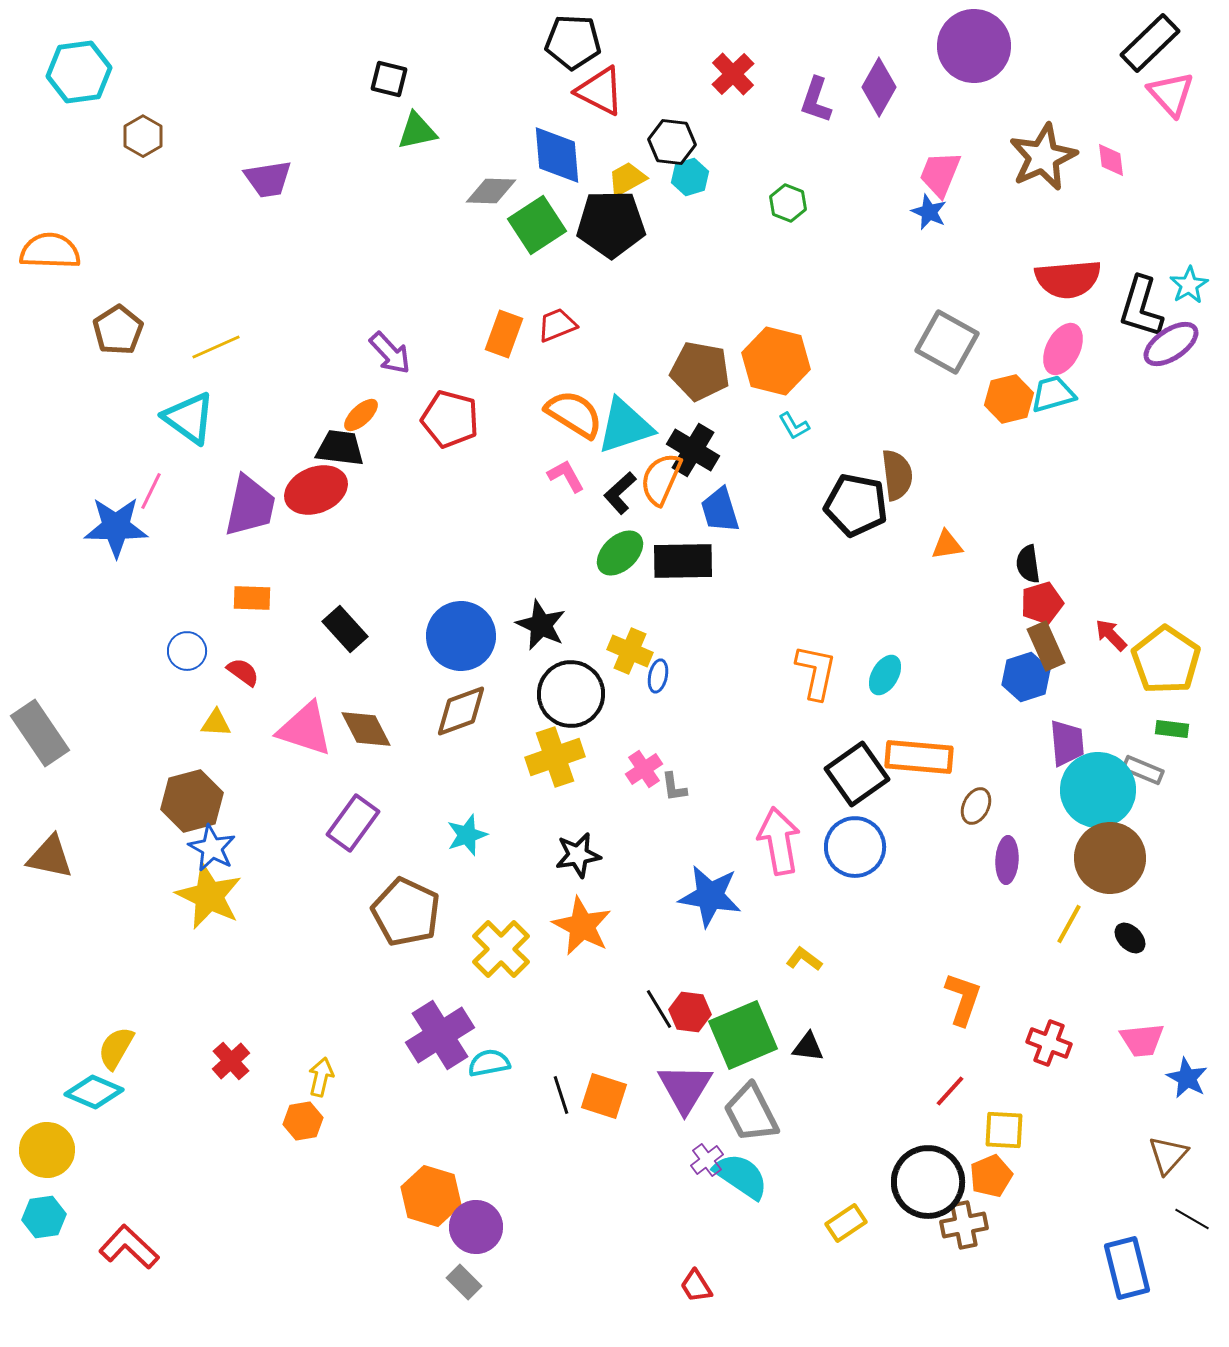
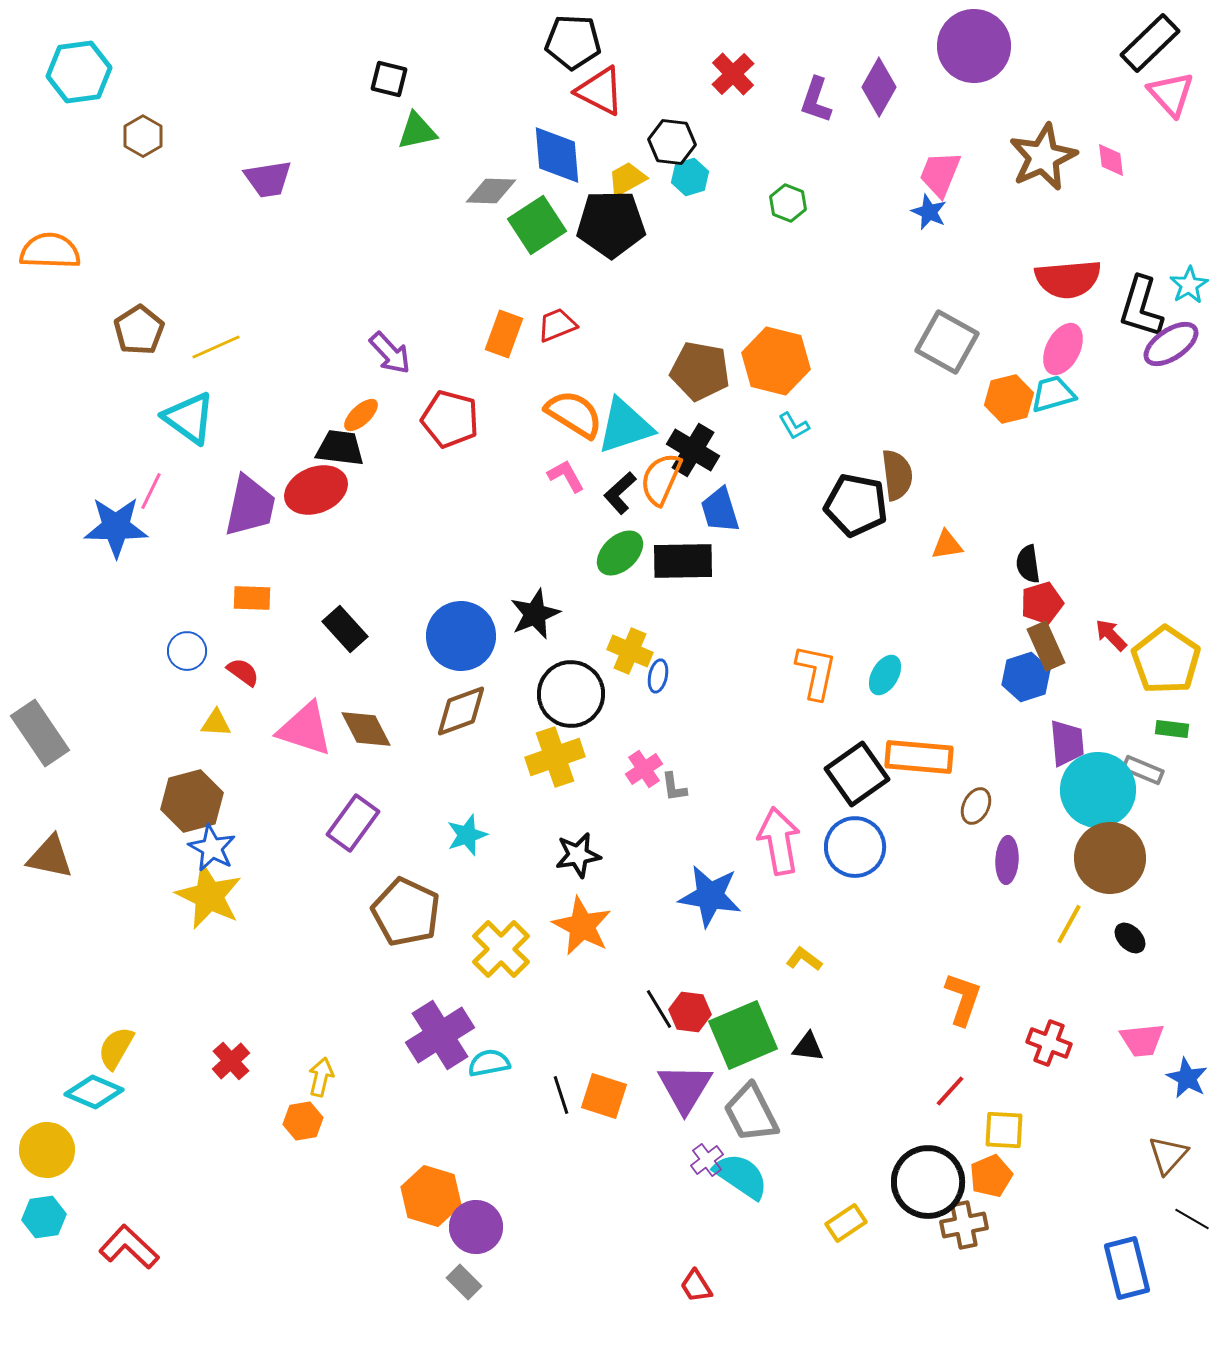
brown pentagon at (118, 330): moved 21 px right
black star at (541, 625): moved 6 px left, 11 px up; rotated 24 degrees clockwise
